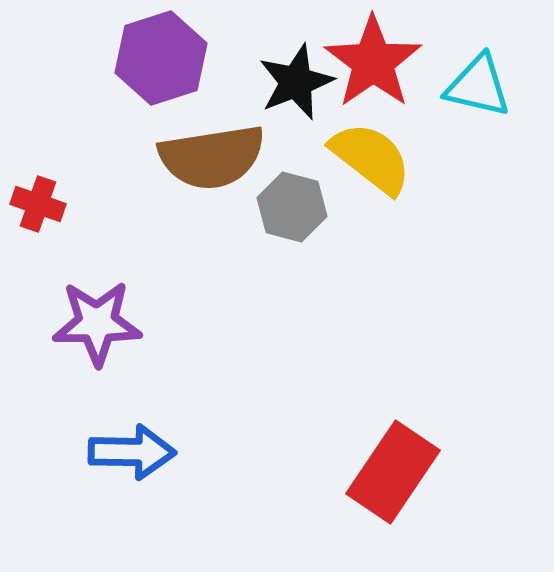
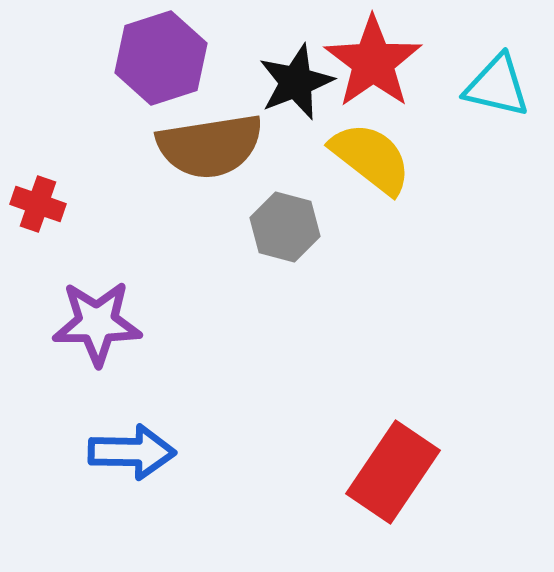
cyan triangle: moved 19 px right
brown semicircle: moved 2 px left, 11 px up
gray hexagon: moved 7 px left, 20 px down
